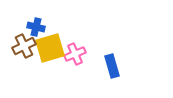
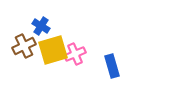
blue cross: moved 5 px right, 1 px up; rotated 18 degrees clockwise
yellow square: moved 3 px right, 2 px down
